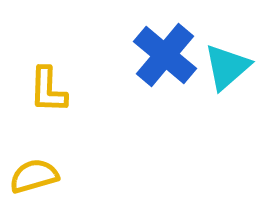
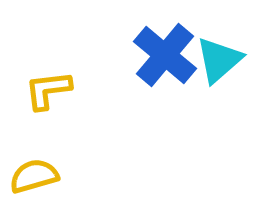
cyan triangle: moved 8 px left, 7 px up
yellow L-shape: rotated 81 degrees clockwise
